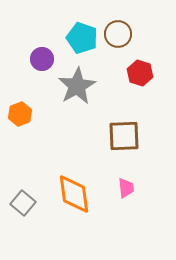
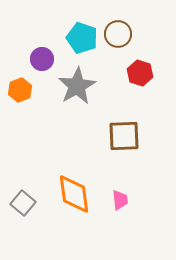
orange hexagon: moved 24 px up
pink trapezoid: moved 6 px left, 12 px down
